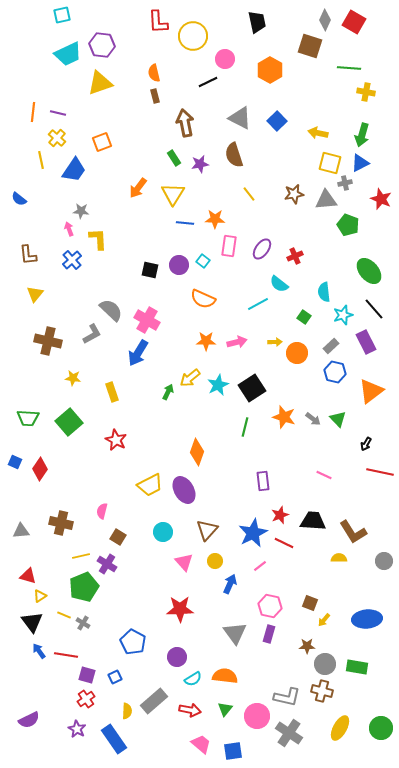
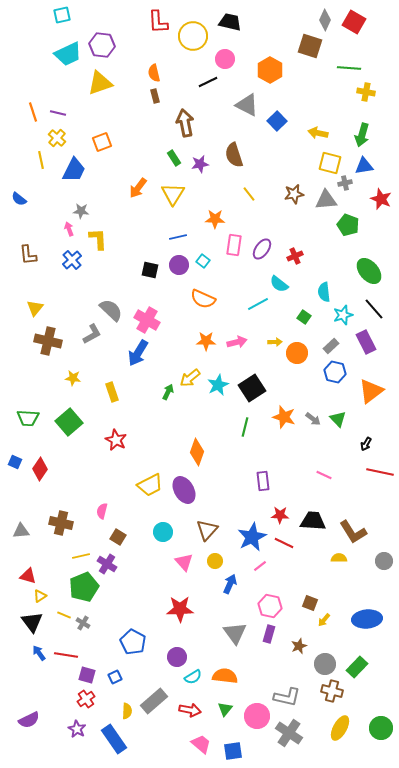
black trapezoid at (257, 22): moved 27 px left; rotated 65 degrees counterclockwise
orange line at (33, 112): rotated 24 degrees counterclockwise
gray triangle at (240, 118): moved 7 px right, 13 px up
blue triangle at (360, 163): moved 4 px right, 3 px down; rotated 18 degrees clockwise
blue trapezoid at (74, 170): rotated 8 degrees counterclockwise
blue line at (185, 223): moved 7 px left, 14 px down; rotated 18 degrees counterclockwise
pink rectangle at (229, 246): moved 5 px right, 1 px up
yellow triangle at (35, 294): moved 14 px down
red star at (280, 515): rotated 24 degrees clockwise
blue star at (253, 533): moved 1 px left, 4 px down
brown star at (307, 646): moved 8 px left; rotated 21 degrees counterclockwise
blue arrow at (39, 651): moved 2 px down
green rectangle at (357, 667): rotated 55 degrees counterclockwise
cyan semicircle at (193, 679): moved 2 px up
brown cross at (322, 691): moved 10 px right
